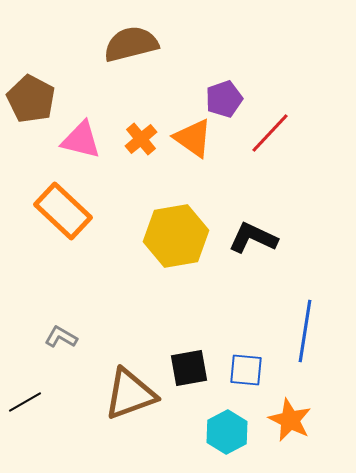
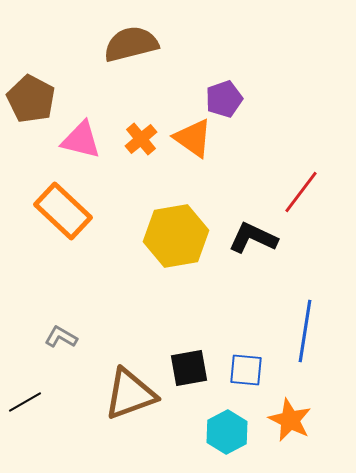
red line: moved 31 px right, 59 px down; rotated 6 degrees counterclockwise
